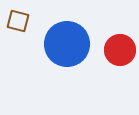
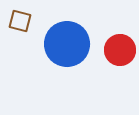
brown square: moved 2 px right
